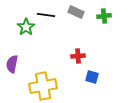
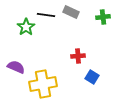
gray rectangle: moved 5 px left
green cross: moved 1 px left, 1 px down
purple semicircle: moved 4 px right, 3 px down; rotated 102 degrees clockwise
blue square: rotated 16 degrees clockwise
yellow cross: moved 2 px up
